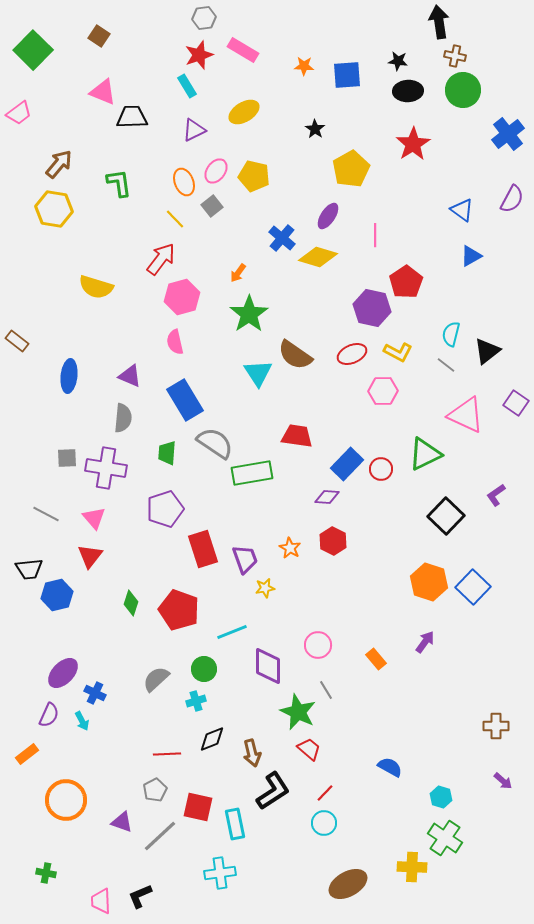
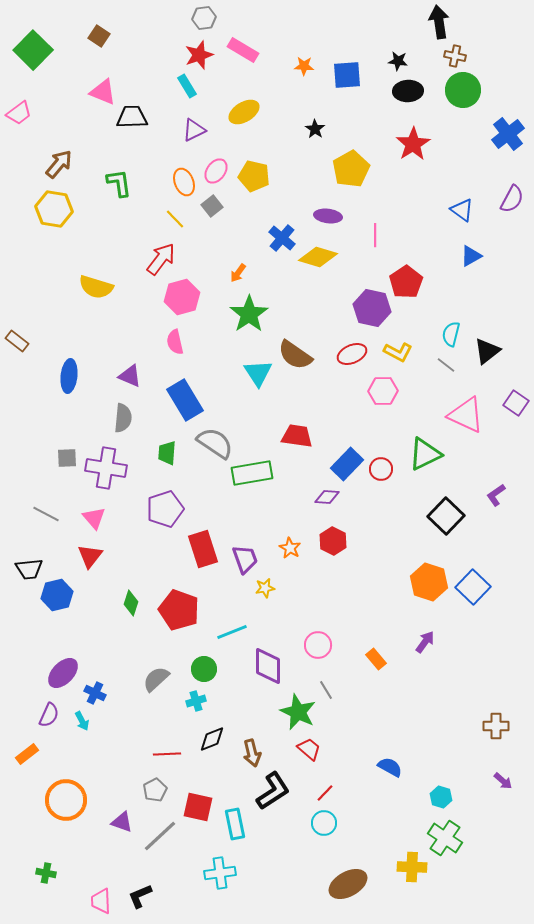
purple ellipse at (328, 216): rotated 64 degrees clockwise
